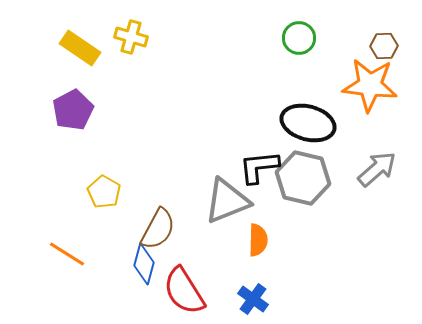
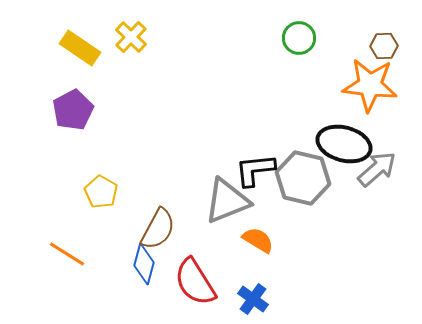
yellow cross: rotated 28 degrees clockwise
black ellipse: moved 36 px right, 21 px down
black L-shape: moved 4 px left, 3 px down
yellow pentagon: moved 3 px left
orange semicircle: rotated 60 degrees counterclockwise
red semicircle: moved 11 px right, 9 px up
